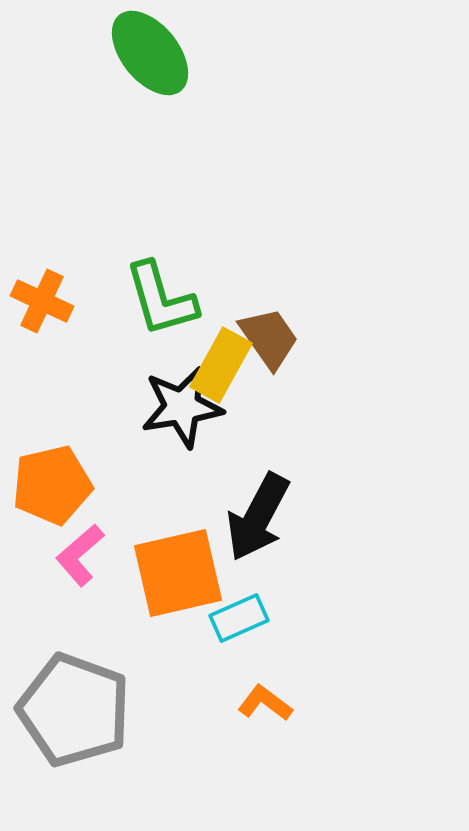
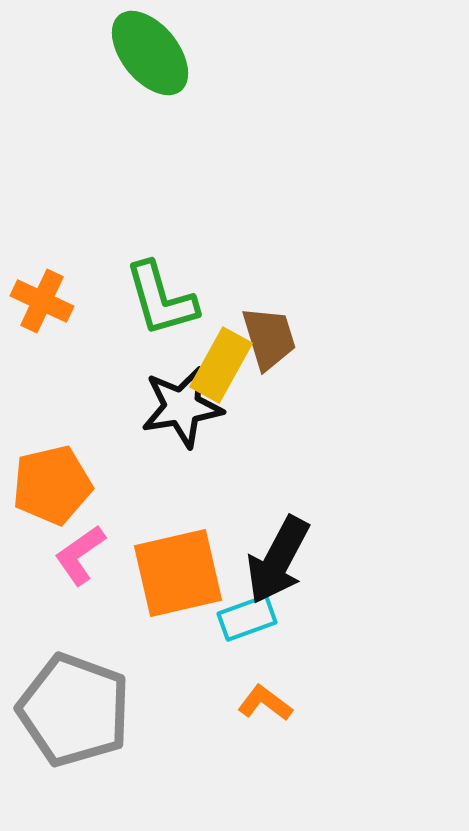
brown trapezoid: rotated 18 degrees clockwise
black arrow: moved 20 px right, 43 px down
pink L-shape: rotated 6 degrees clockwise
cyan rectangle: moved 8 px right; rotated 4 degrees clockwise
